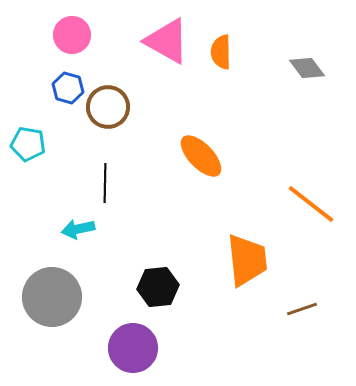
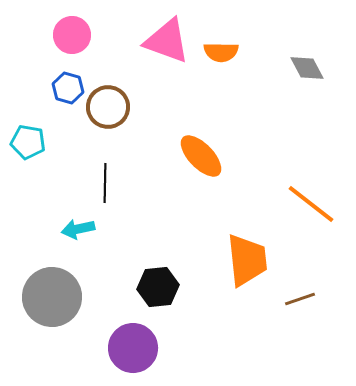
pink triangle: rotated 9 degrees counterclockwise
orange semicircle: rotated 88 degrees counterclockwise
gray diamond: rotated 9 degrees clockwise
cyan pentagon: moved 2 px up
brown line: moved 2 px left, 10 px up
